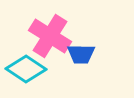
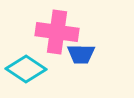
pink cross: moved 7 px right, 4 px up; rotated 24 degrees counterclockwise
